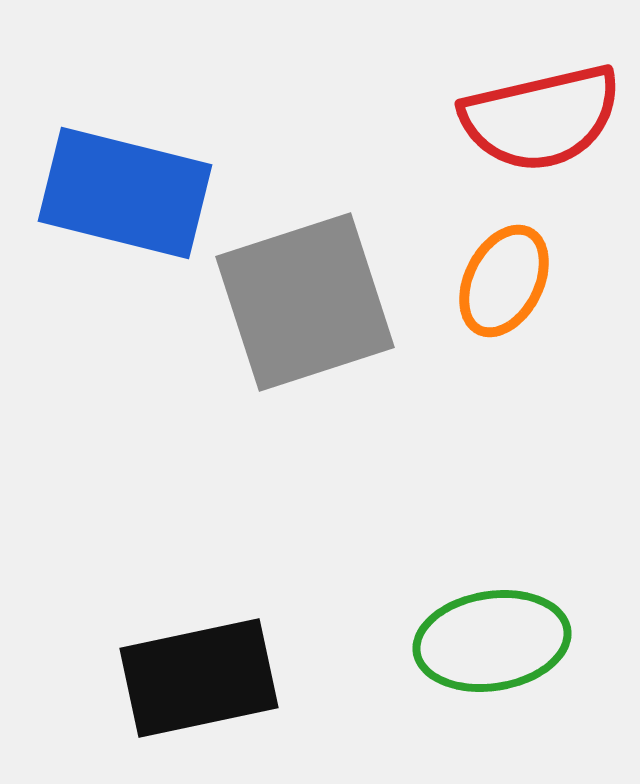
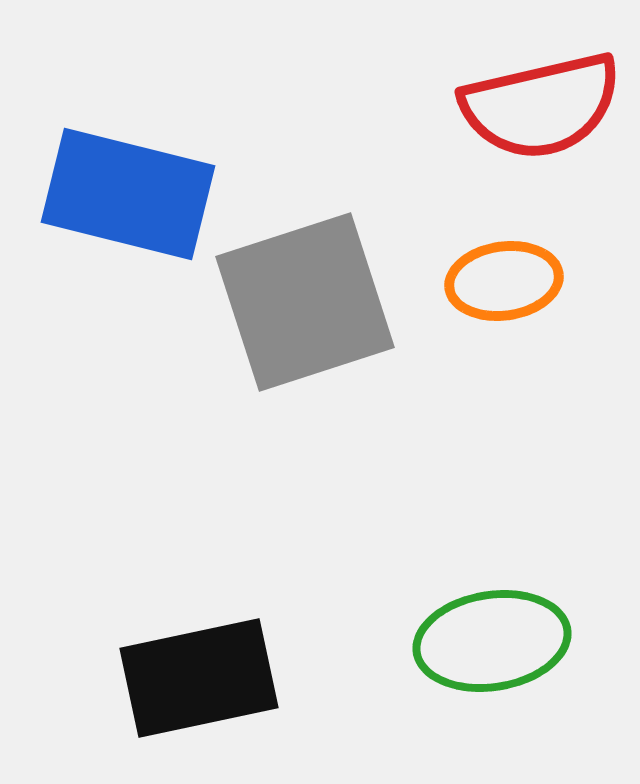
red semicircle: moved 12 px up
blue rectangle: moved 3 px right, 1 px down
orange ellipse: rotated 55 degrees clockwise
